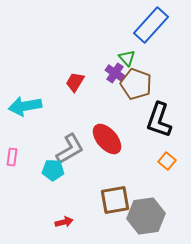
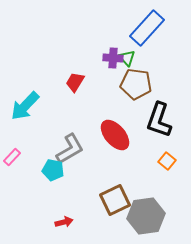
blue rectangle: moved 4 px left, 3 px down
purple cross: moved 2 px left, 15 px up; rotated 30 degrees counterclockwise
brown pentagon: rotated 12 degrees counterclockwise
cyan arrow: rotated 36 degrees counterclockwise
red ellipse: moved 8 px right, 4 px up
pink rectangle: rotated 36 degrees clockwise
cyan pentagon: rotated 10 degrees clockwise
brown square: rotated 16 degrees counterclockwise
